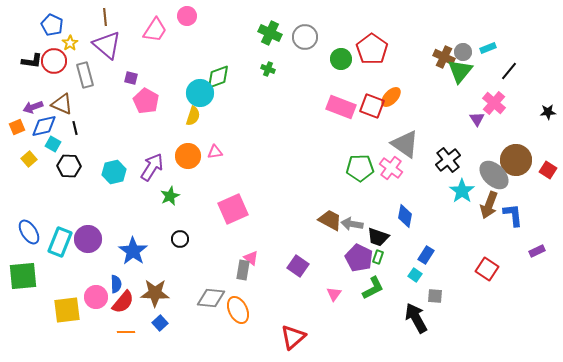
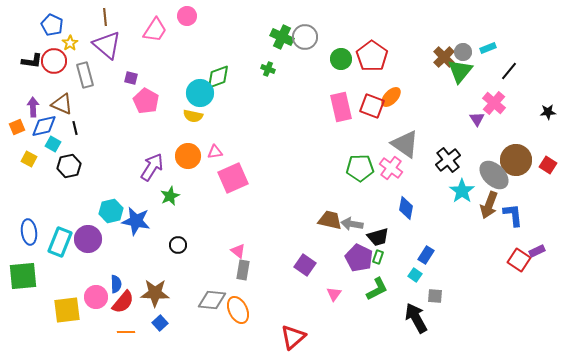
green cross at (270, 33): moved 12 px right, 4 px down
red pentagon at (372, 49): moved 7 px down
brown cross at (444, 57): rotated 20 degrees clockwise
purple arrow at (33, 107): rotated 108 degrees clockwise
pink rectangle at (341, 107): rotated 56 degrees clockwise
yellow semicircle at (193, 116): rotated 84 degrees clockwise
yellow square at (29, 159): rotated 21 degrees counterclockwise
black hexagon at (69, 166): rotated 15 degrees counterclockwise
red square at (548, 170): moved 5 px up
cyan hexagon at (114, 172): moved 3 px left, 39 px down
pink square at (233, 209): moved 31 px up
blue diamond at (405, 216): moved 1 px right, 8 px up
brown trapezoid at (330, 220): rotated 15 degrees counterclockwise
blue ellipse at (29, 232): rotated 25 degrees clockwise
black trapezoid at (378, 237): rotated 35 degrees counterclockwise
black circle at (180, 239): moved 2 px left, 6 px down
blue star at (133, 251): moved 3 px right, 30 px up; rotated 24 degrees counterclockwise
pink triangle at (251, 258): moved 13 px left, 7 px up
purple square at (298, 266): moved 7 px right, 1 px up
red square at (487, 269): moved 32 px right, 9 px up
green L-shape at (373, 288): moved 4 px right, 1 px down
gray diamond at (211, 298): moved 1 px right, 2 px down
